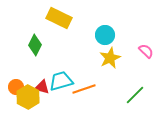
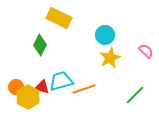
green diamond: moved 5 px right
